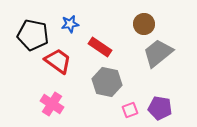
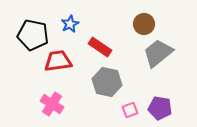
blue star: rotated 18 degrees counterclockwise
red trapezoid: rotated 44 degrees counterclockwise
